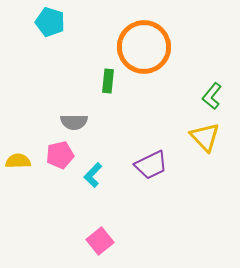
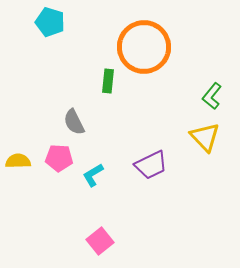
gray semicircle: rotated 64 degrees clockwise
pink pentagon: moved 1 px left, 3 px down; rotated 16 degrees clockwise
cyan L-shape: rotated 15 degrees clockwise
